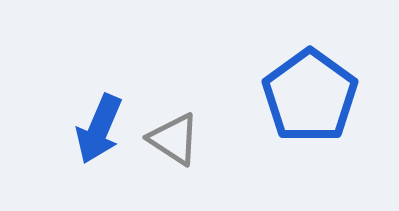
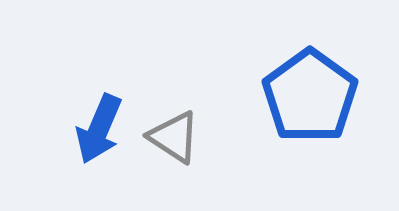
gray triangle: moved 2 px up
